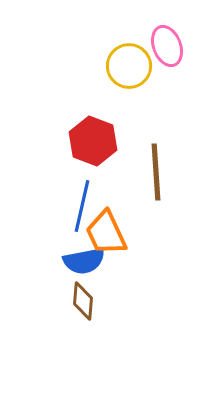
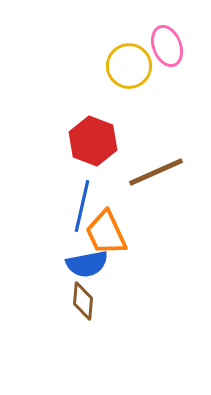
brown line: rotated 70 degrees clockwise
blue semicircle: moved 3 px right, 3 px down
